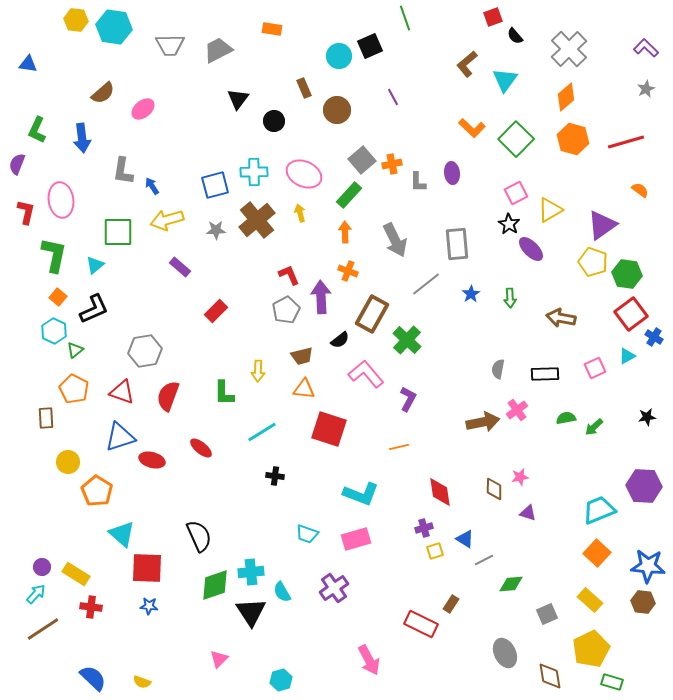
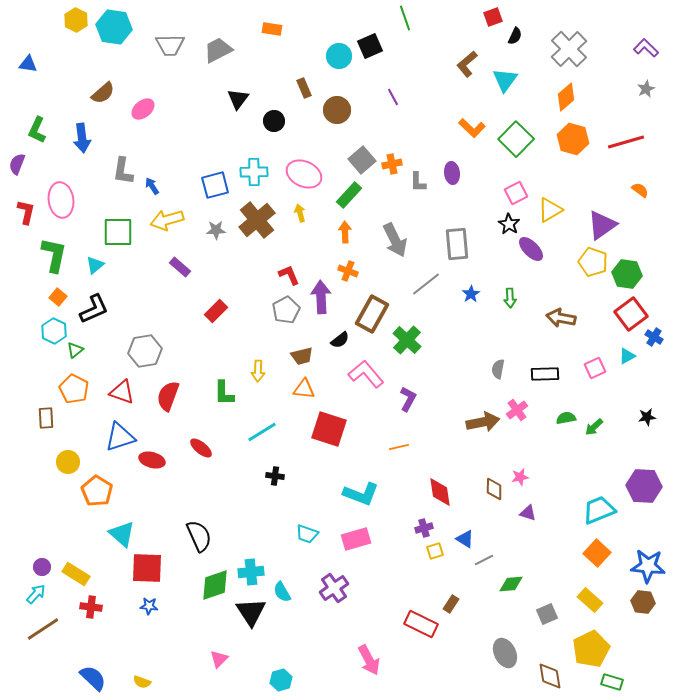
yellow hexagon at (76, 20): rotated 20 degrees clockwise
black semicircle at (515, 36): rotated 114 degrees counterclockwise
